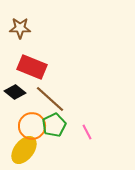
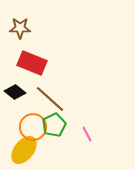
red rectangle: moved 4 px up
orange circle: moved 1 px right, 1 px down
pink line: moved 2 px down
